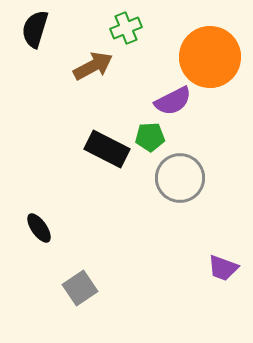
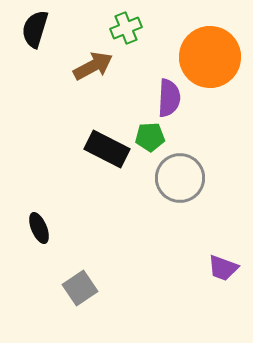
purple semicircle: moved 4 px left, 3 px up; rotated 60 degrees counterclockwise
black ellipse: rotated 12 degrees clockwise
